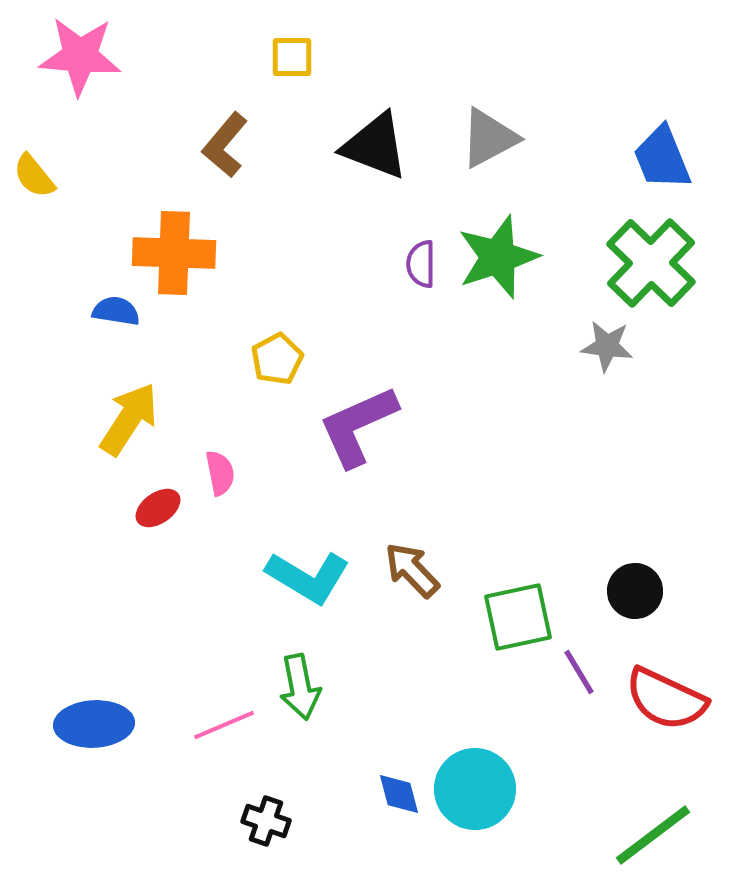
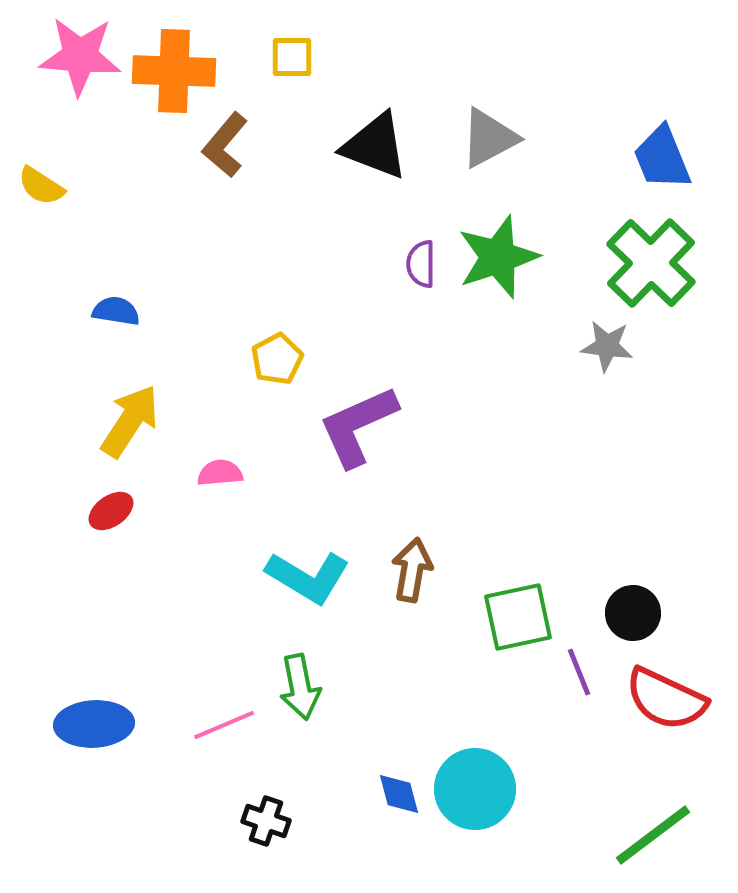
yellow semicircle: moved 7 px right, 10 px down; rotated 18 degrees counterclockwise
orange cross: moved 182 px up
yellow arrow: moved 1 px right, 2 px down
pink semicircle: rotated 84 degrees counterclockwise
red ellipse: moved 47 px left, 3 px down
brown arrow: rotated 54 degrees clockwise
black circle: moved 2 px left, 22 px down
purple line: rotated 9 degrees clockwise
